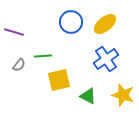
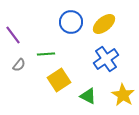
yellow ellipse: moved 1 px left
purple line: moved 1 px left, 3 px down; rotated 36 degrees clockwise
green line: moved 3 px right, 2 px up
yellow square: rotated 20 degrees counterclockwise
yellow star: rotated 15 degrees clockwise
